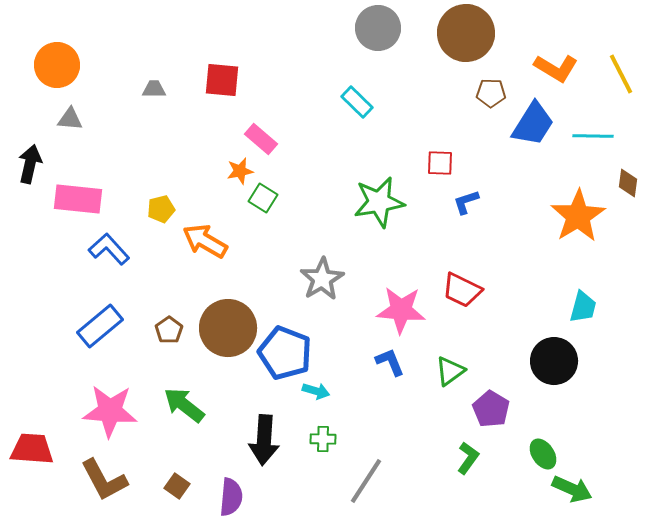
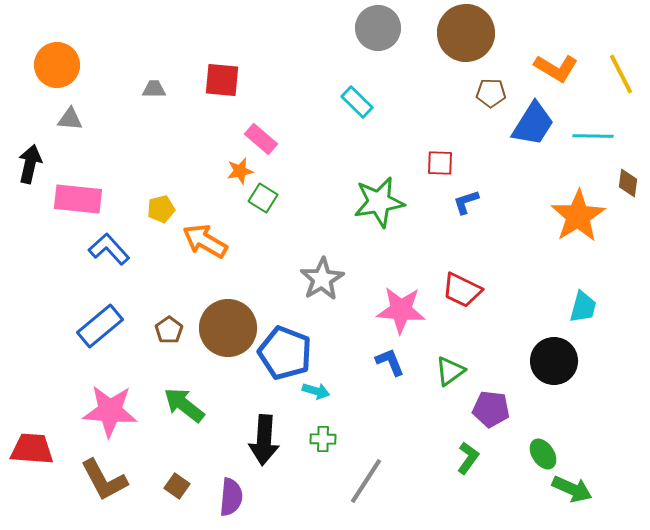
purple pentagon at (491, 409): rotated 24 degrees counterclockwise
